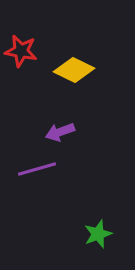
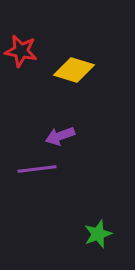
yellow diamond: rotated 9 degrees counterclockwise
purple arrow: moved 4 px down
purple line: rotated 9 degrees clockwise
